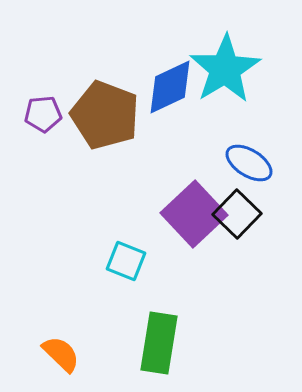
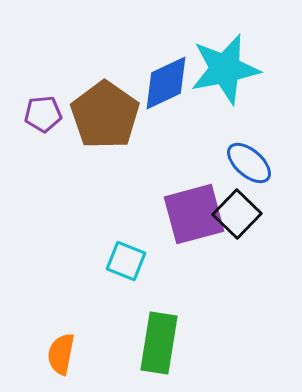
cyan star: rotated 20 degrees clockwise
blue diamond: moved 4 px left, 4 px up
brown pentagon: rotated 14 degrees clockwise
blue ellipse: rotated 9 degrees clockwise
purple square: rotated 28 degrees clockwise
orange semicircle: rotated 123 degrees counterclockwise
